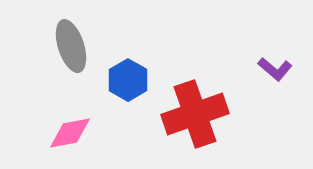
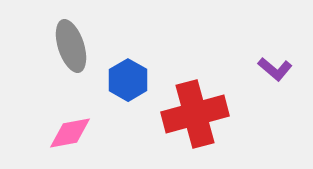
red cross: rotated 4 degrees clockwise
